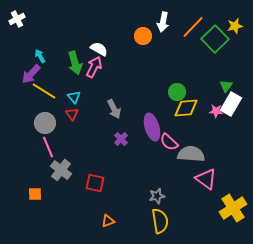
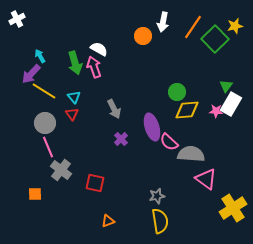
orange line: rotated 10 degrees counterclockwise
pink arrow: rotated 45 degrees counterclockwise
yellow diamond: moved 1 px right, 2 px down
